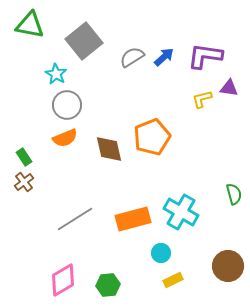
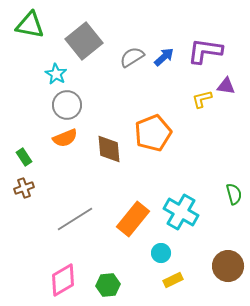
purple L-shape: moved 5 px up
purple triangle: moved 3 px left, 2 px up
orange pentagon: moved 1 px right, 4 px up
brown diamond: rotated 8 degrees clockwise
brown cross: moved 6 px down; rotated 18 degrees clockwise
orange rectangle: rotated 36 degrees counterclockwise
